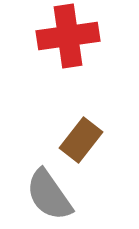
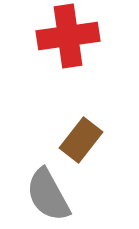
gray semicircle: moved 1 px left; rotated 6 degrees clockwise
